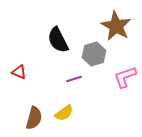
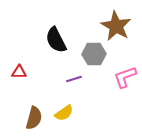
black semicircle: moved 2 px left
gray hexagon: rotated 15 degrees clockwise
red triangle: rotated 21 degrees counterclockwise
